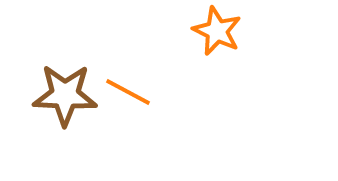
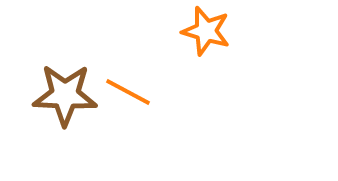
orange star: moved 11 px left; rotated 9 degrees counterclockwise
